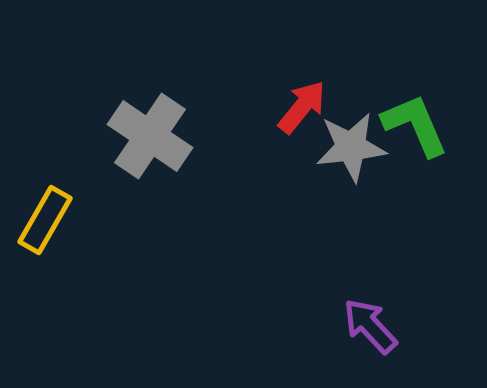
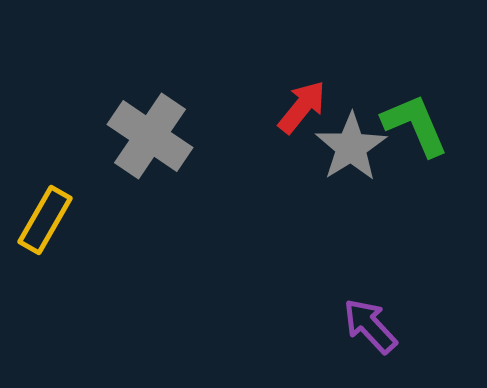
gray star: rotated 26 degrees counterclockwise
